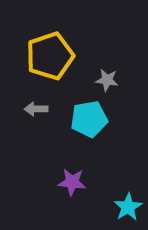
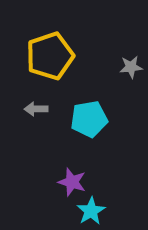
gray star: moved 24 px right, 13 px up; rotated 15 degrees counterclockwise
purple star: rotated 12 degrees clockwise
cyan star: moved 37 px left, 4 px down
